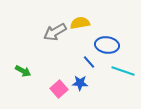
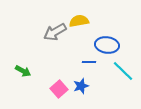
yellow semicircle: moved 1 px left, 2 px up
blue line: rotated 48 degrees counterclockwise
cyan line: rotated 25 degrees clockwise
blue star: moved 1 px right, 3 px down; rotated 21 degrees counterclockwise
